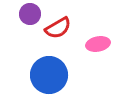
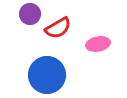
blue circle: moved 2 px left
